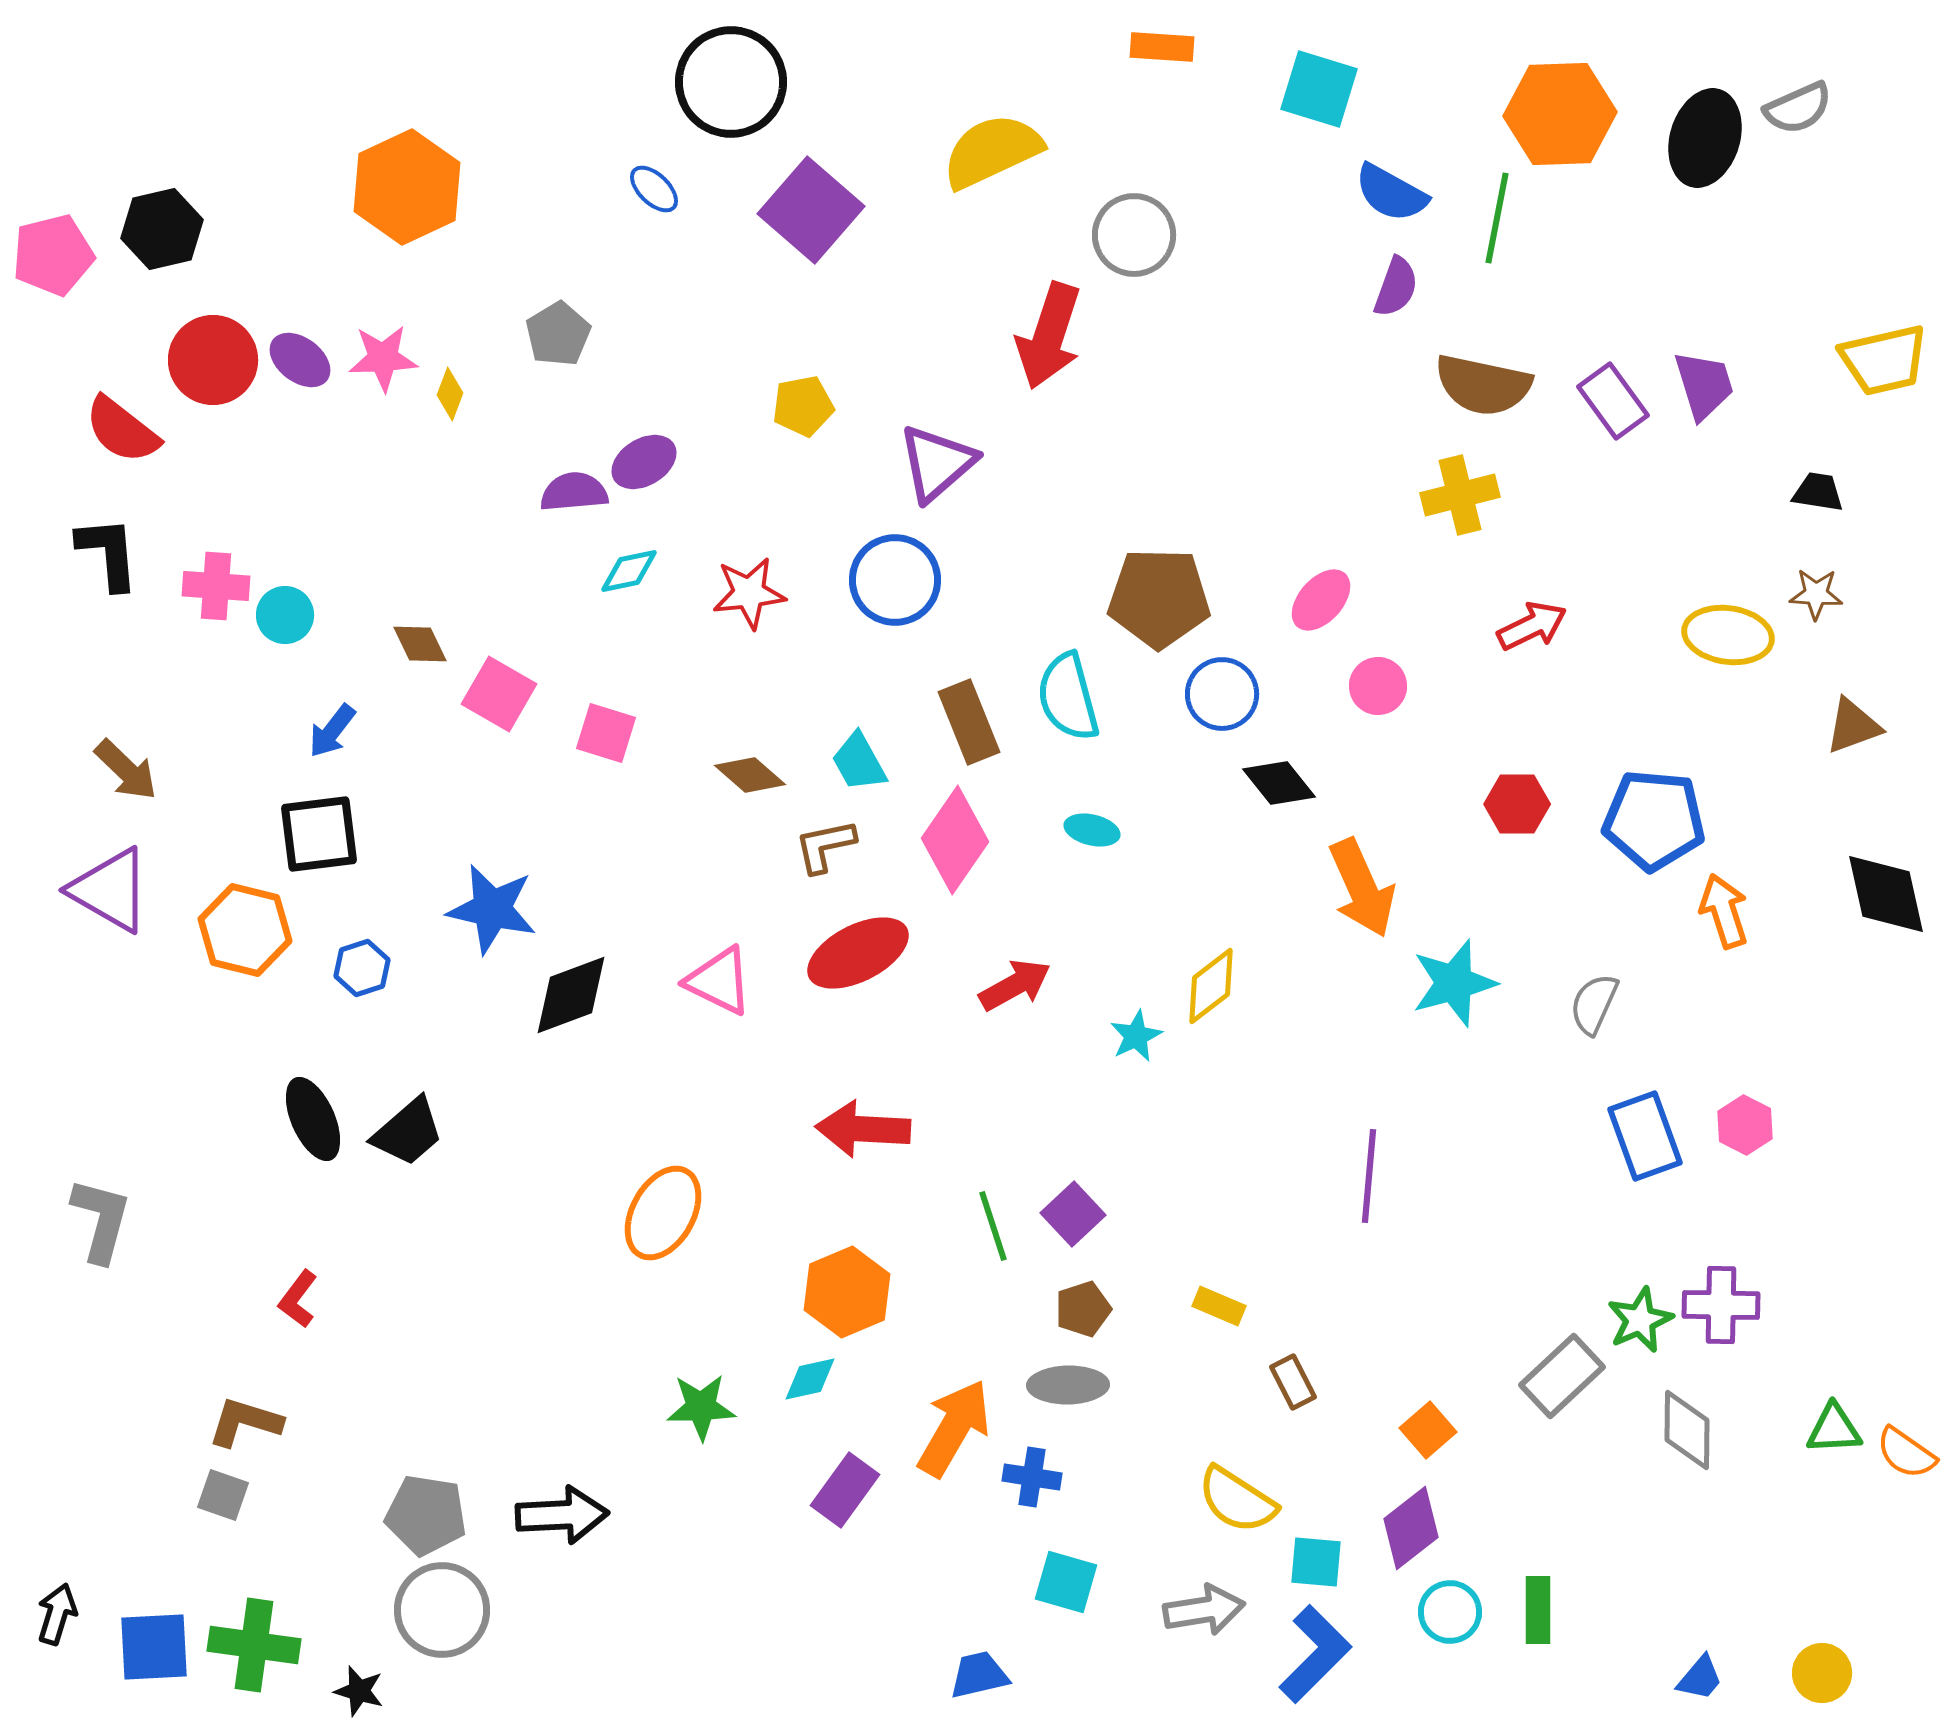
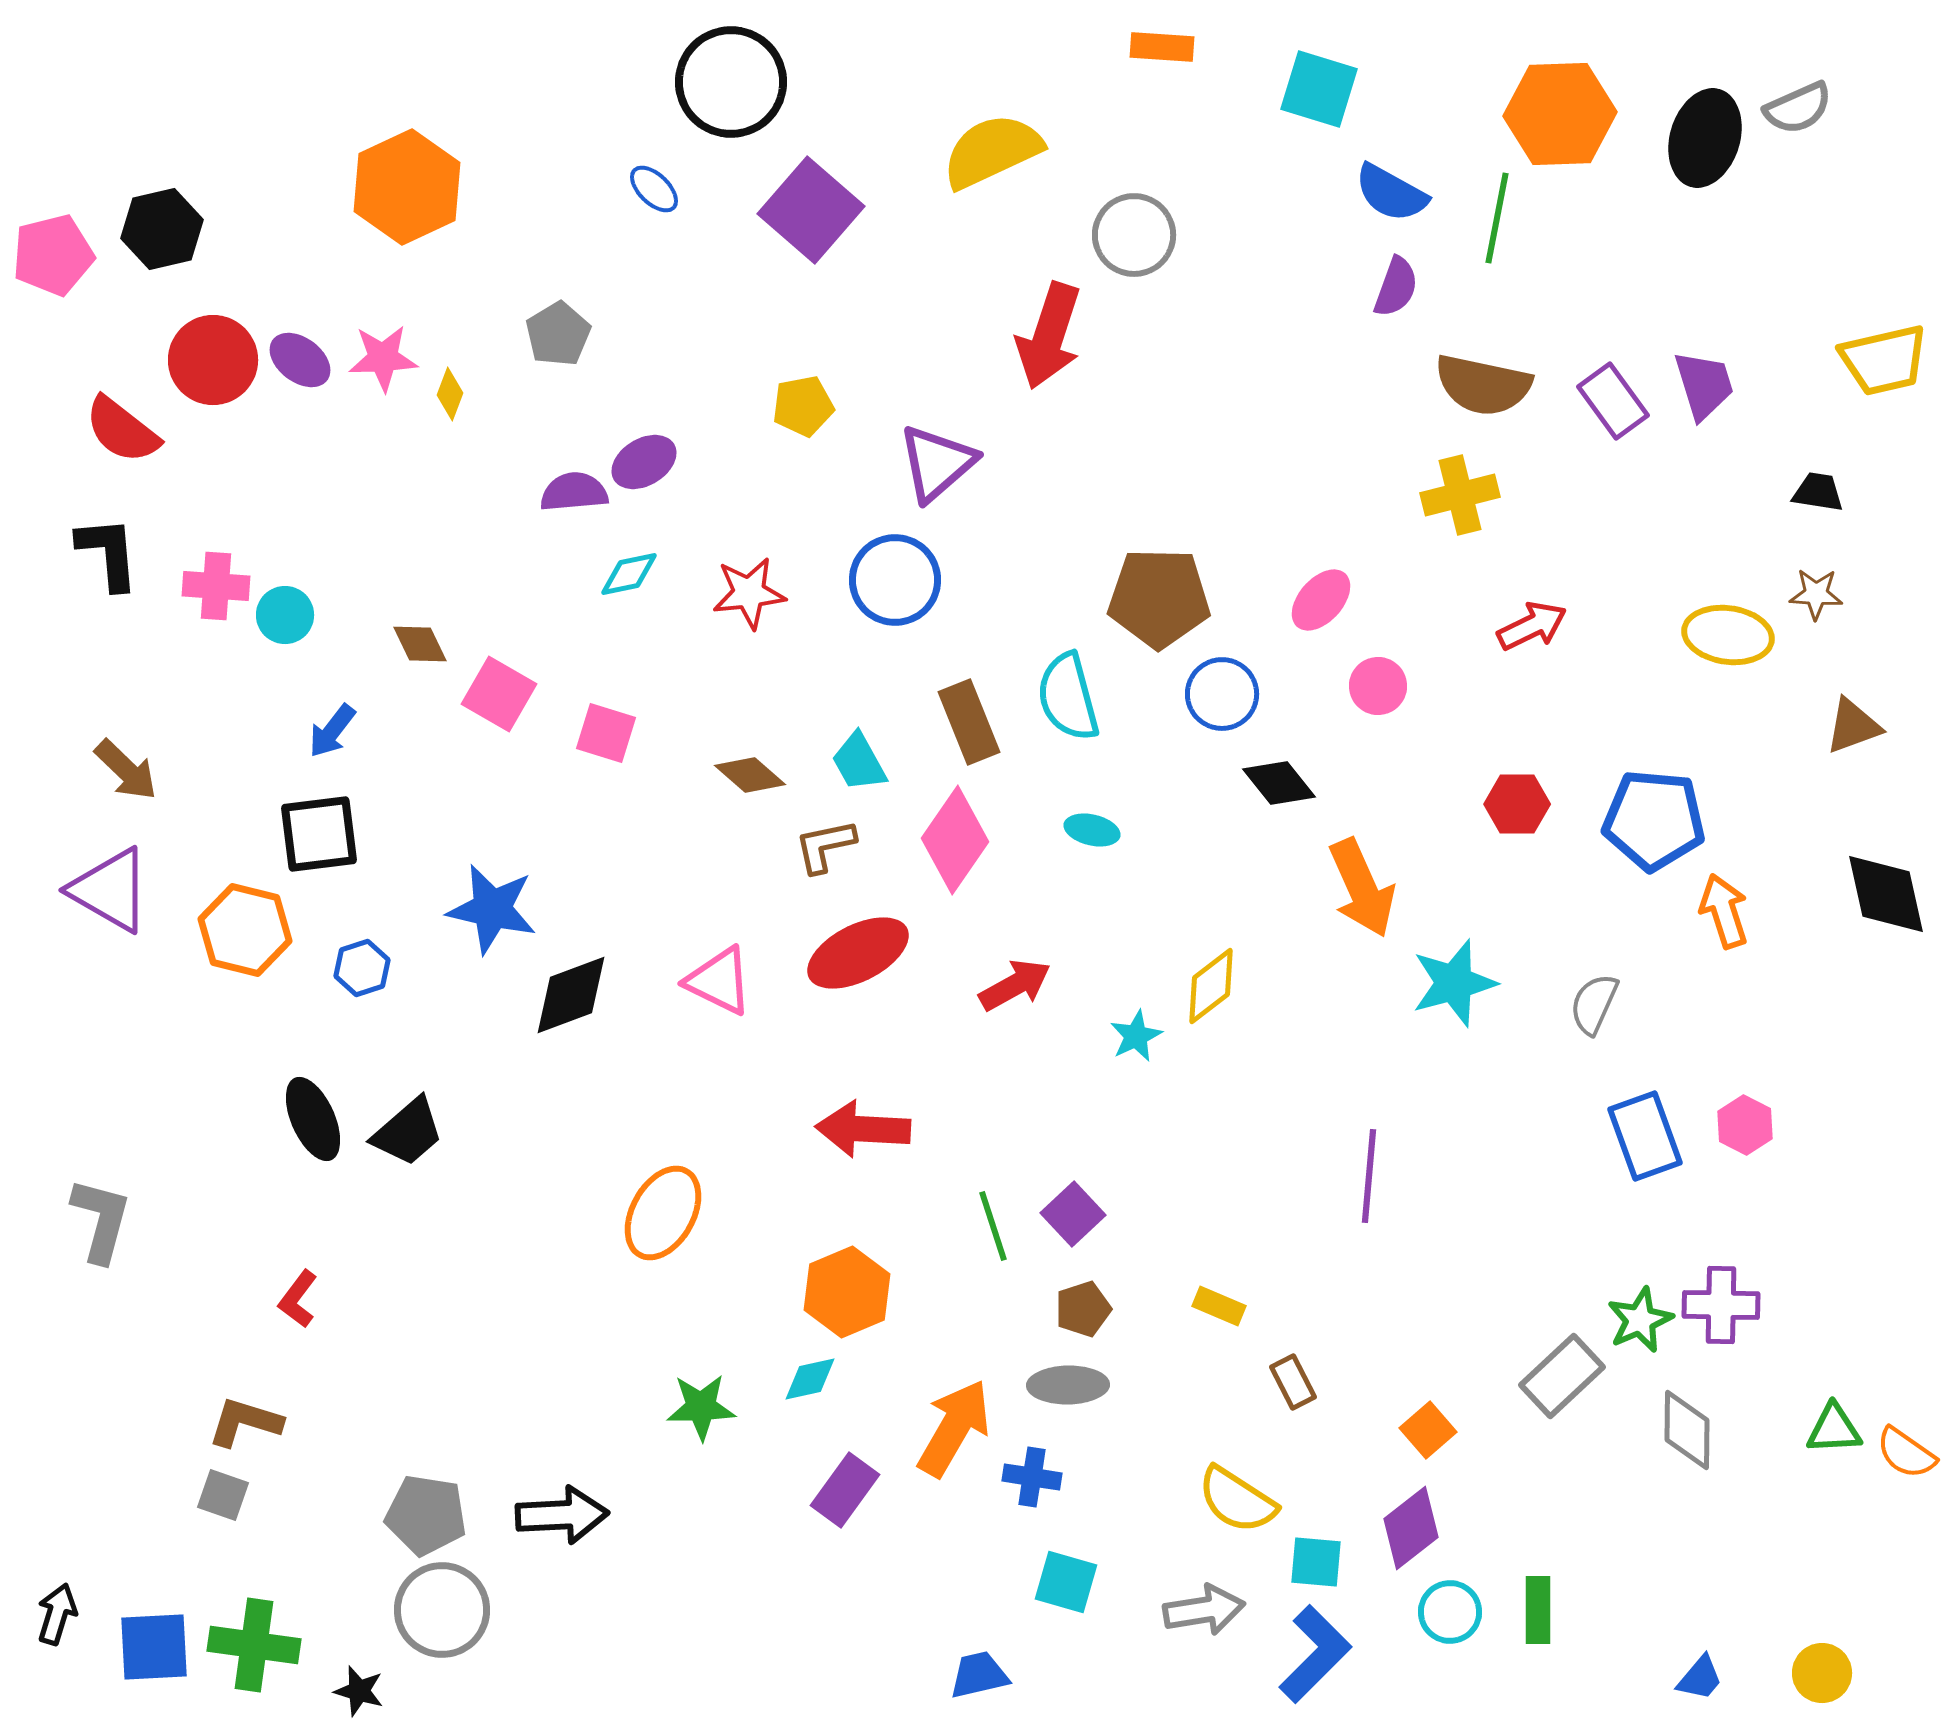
cyan diamond at (629, 571): moved 3 px down
